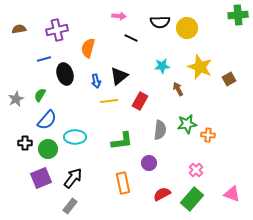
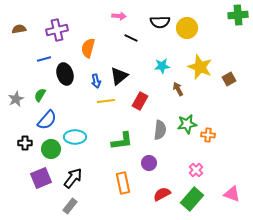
yellow line: moved 3 px left
green circle: moved 3 px right
